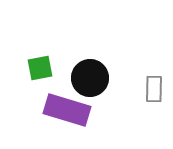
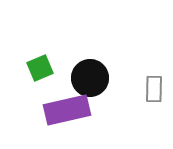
green square: rotated 12 degrees counterclockwise
purple rectangle: rotated 30 degrees counterclockwise
